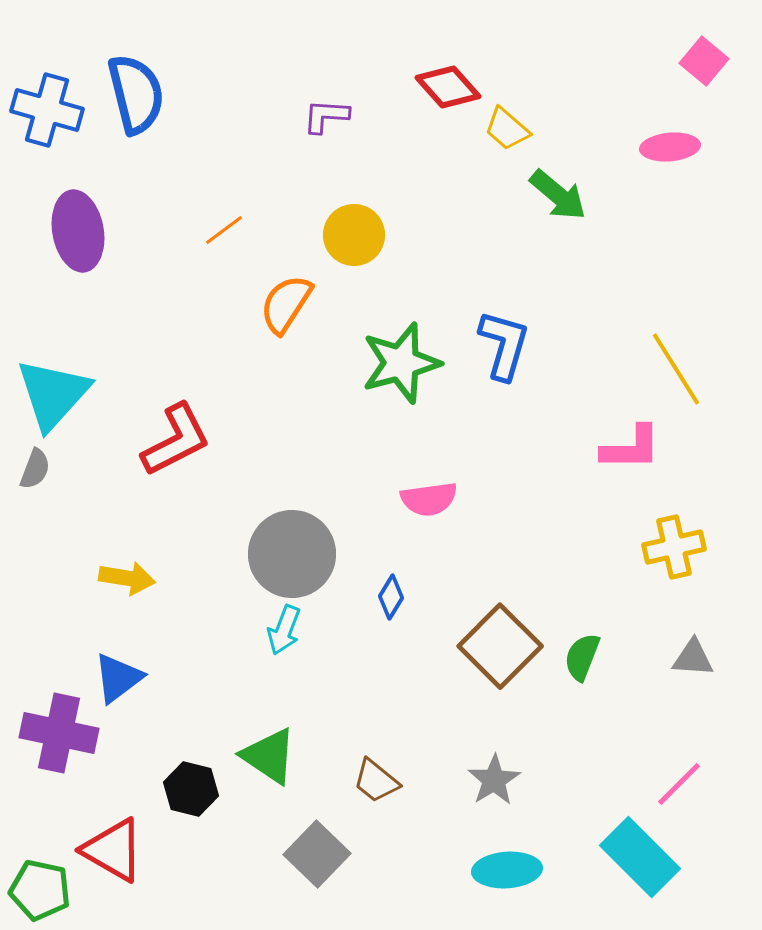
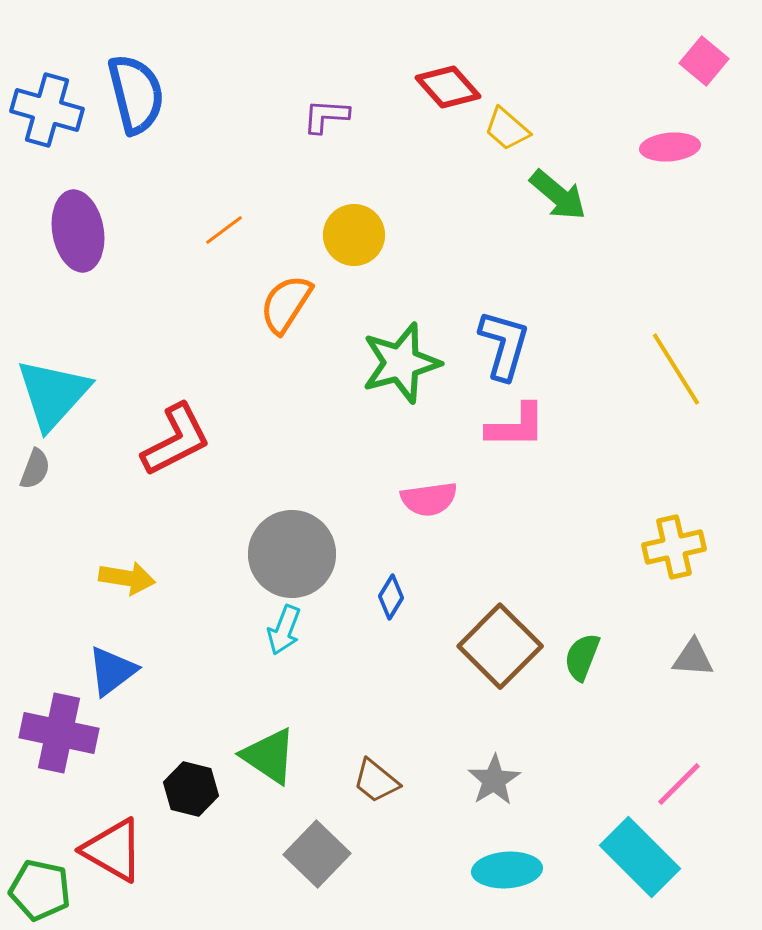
pink L-shape: moved 115 px left, 22 px up
blue triangle: moved 6 px left, 7 px up
